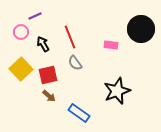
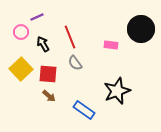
purple line: moved 2 px right, 1 px down
red square: moved 1 px up; rotated 18 degrees clockwise
blue rectangle: moved 5 px right, 3 px up
